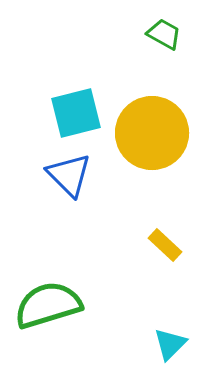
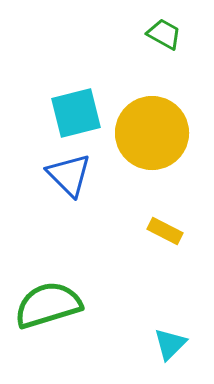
yellow rectangle: moved 14 px up; rotated 16 degrees counterclockwise
